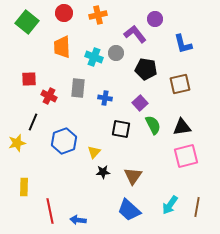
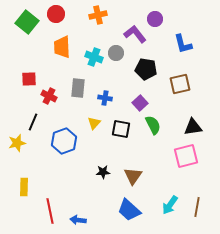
red circle: moved 8 px left, 1 px down
black triangle: moved 11 px right
yellow triangle: moved 29 px up
